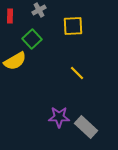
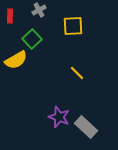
yellow semicircle: moved 1 px right, 1 px up
purple star: rotated 20 degrees clockwise
